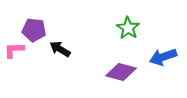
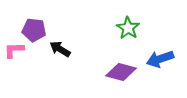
blue arrow: moved 3 px left, 2 px down
